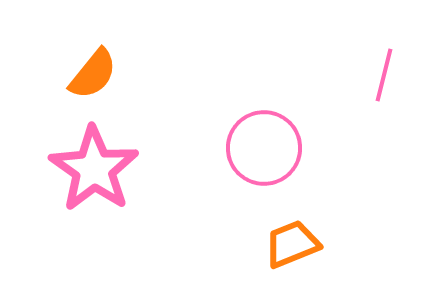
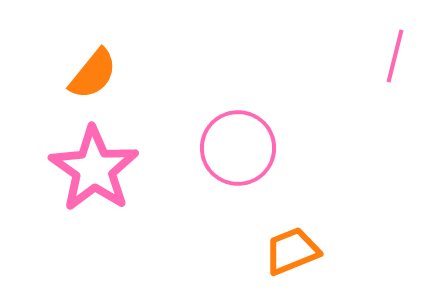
pink line: moved 11 px right, 19 px up
pink circle: moved 26 px left
orange trapezoid: moved 7 px down
